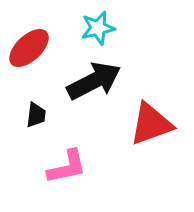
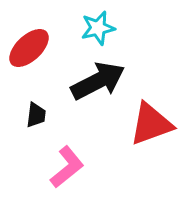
black arrow: moved 4 px right
pink L-shape: rotated 27 degrees counterclockwise
